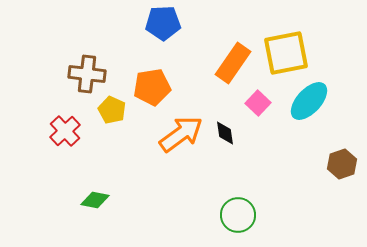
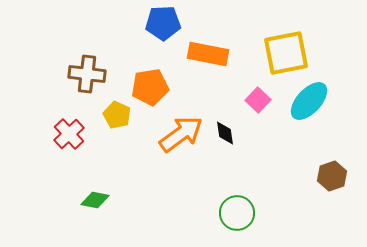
orange rectangle: moved 25 px left, 9 px up; rotated 66 degrees clockwise
orange pentagon: moved 2 px left
pink square: moved 3 px up
yellow pentagon: moved 5 px right, 5 px down
red cross: moved 4 px right, 3 px down
brown hexagon: moved 10 px left, 12 px down
green circle: moved 1 px left, 2 px up
